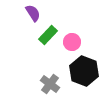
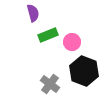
purple semicircle: rotated 18 degrees clockwise
green rectangle: rotated 24 degrees clockwise
